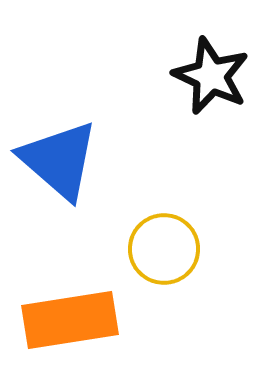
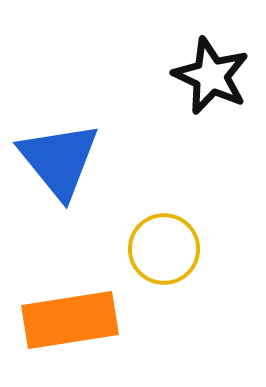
blue triangle: rotated 10 degrees clockwise
